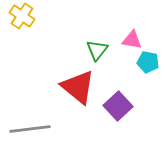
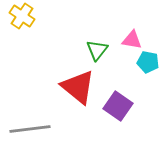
purple square: rotated 12 degrees counterclockwise
